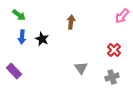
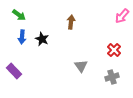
gray triangle: moved 2 px up
